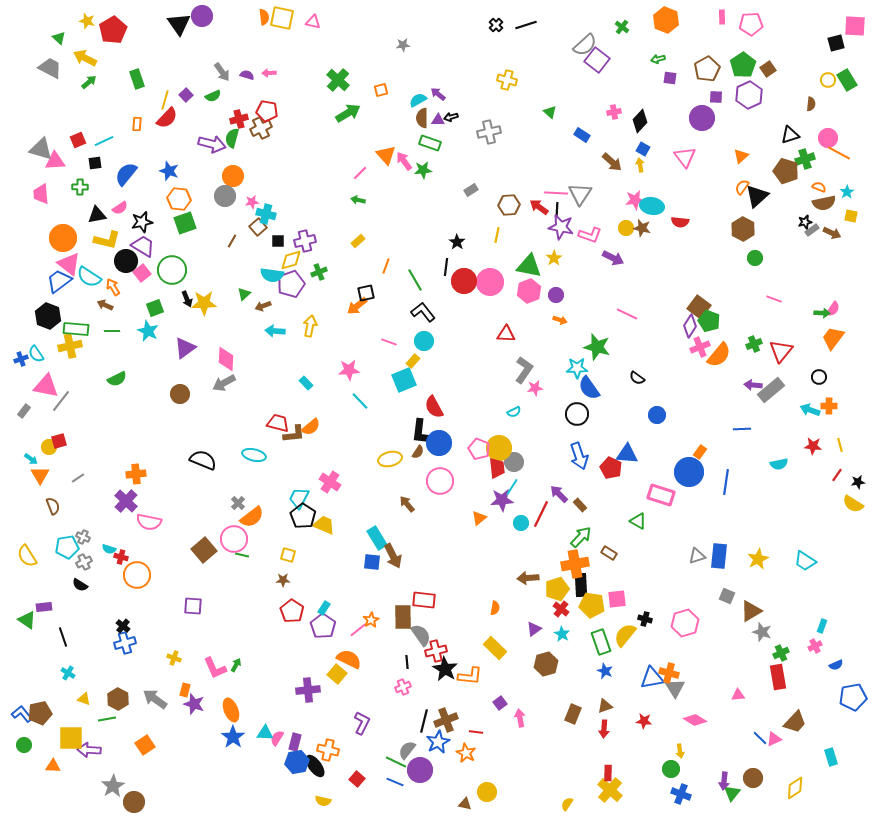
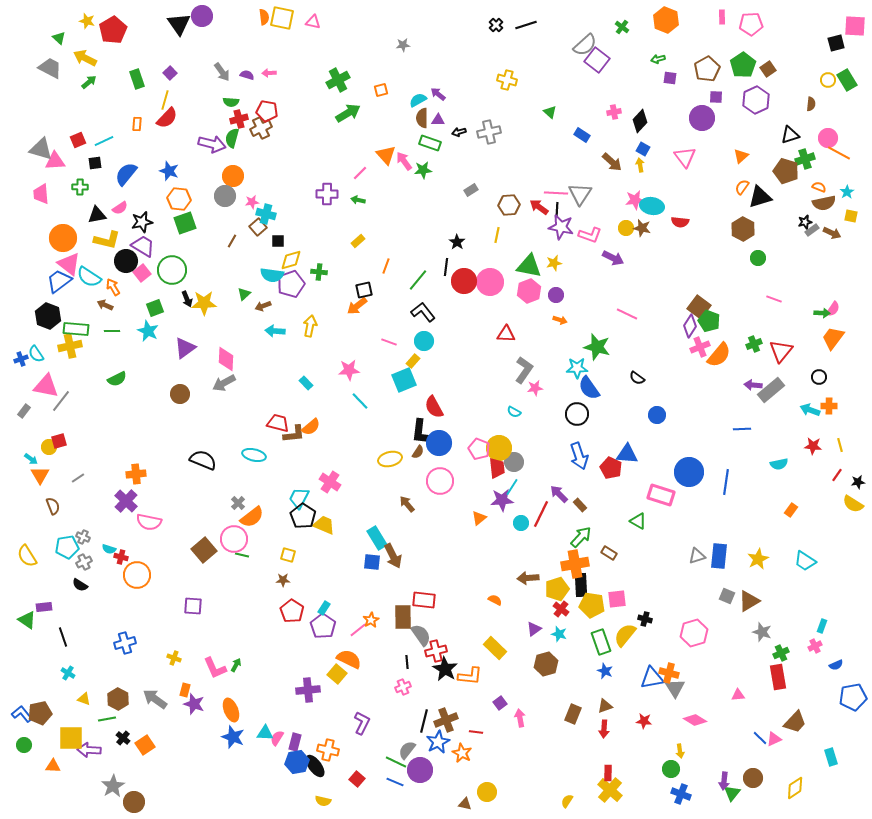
green cross at (338, 80): rotated 20 degrees clockwise
purple square at (186, 95): moved 16 px left, 22 px up
purple hexagon at (749, 95): moved 7 px right, 5 px down
green semicircle at (213, 96): moved 18 px right, 6 px down; rotated 28 degrees clockwise
black arrow at (451, 117): moved 8 px right, 15 px down
black triangle at (757, 196): moved 3 px right, 1 px down; rotated 25 degrees clockwise
purple cross at (305, 241): moved 22 px right, 47 px up; rotated 15 degrees clockwise
yellow star at (554, 258): moved 5 px down; rotated 21 degrees clockwise
green circle at (755, 258): moved 3 px right
green cross at (319, 272): rotated 28 degrees clockwise
green line at (415, 280): moved 3 px right; rotated 70 degrees clockwise
black square at (366, 293): moved 2 px left, 3 px up
cyan semicircle at (514, 412): rotated 56 degrees clockwise
orange rectangle at (700, 452): moved 91 px right, 58 px down
orange semicircle at (495, 608): moved 8 px up; rotated 72 degrees counterclockwise
brown triangle at (751, 611): moved 2 px left, 10 px up
pink hexagon at (685, 623): moved 9 px right, 10 px down
black cross at (123, 626): moved 112 px down
cyan star at (562, 634): moved 3 px left; rotated 14 degrees counterclockwise
blue star at (233, 737): rotated 15 degrees counterclockwise
orange star at (466, 753): moved 4 px left
yellow semicircle at (567, 804): moved 3 px up
